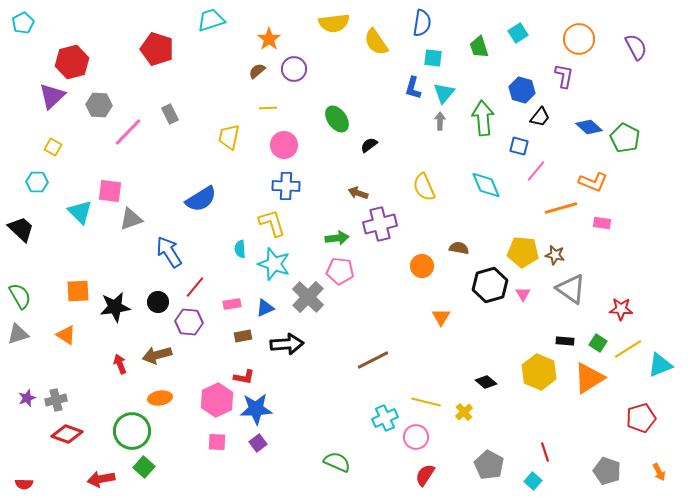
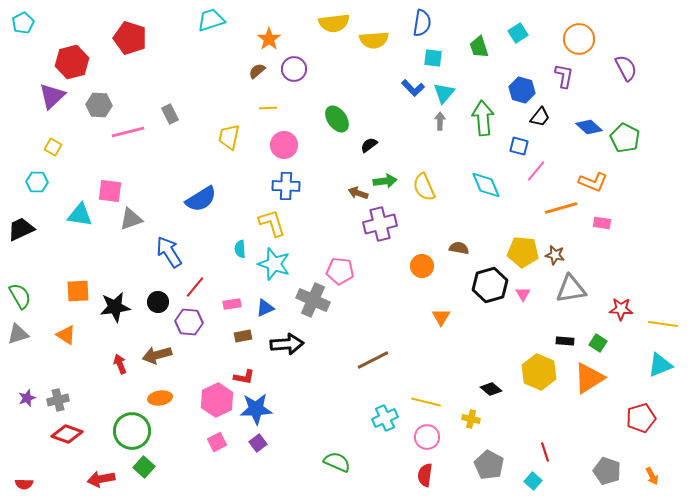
yellow semicircle at (376, 42): moved 2 px left, 2 px up; rotated 60 degrees counterclockwise
purple semicircle at (636, 47): moved 10 px left, 21 px down
red pentagon at (157, 49): moved 27 px left, 11 px up
blue L-shape at (413, 88): rotated 60 degrees counterclockwise
pink line at (128, 132): rotated 32 degrees clockwise
cyan triangle at (80, 212): moved 3 px down; rotated 36 degrees counterclockwise
black trapezoid at (21, 229): rotated 68 degrees counterclockwise
green arrow at (337, 238): moved 48 px right, 57 px up
gray triangle at (571, 289): rotated 44 degrees counterclockwise
gray cross at (308, 297): moved 5 px right, 3 px down; rotated 20 degrees counterclockwise
yellow line at (628, 349): moved 35 px right, 25 px up; rotated 40 degrees clockwise
black diamond at (486, 382): moved 5 px right, 7 px down
gray cross at (56, 400): moved 2 px right
yellow cross at (464, 412): moved 7 px right, 7 px down; rotated 36 degrees counterclockwise
pink circle at (416, 437): moved 11 px right
pink square at (217, 442): rotated 30 degrees counterclockwise
orange arrow at (659, 472): moved 7 px left, 4 px down
red semicircle at (425, 475): rotated 25 degrees counterclockwise
